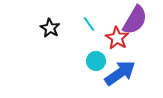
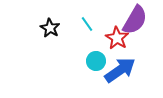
cyan line: moved 2 px left
blue arrow: moved 3 px up
